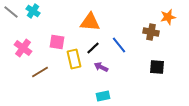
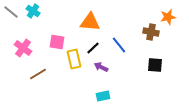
black square: moved 2 px left, 2 px up
brown line: moved 2 px left, 2 px down
